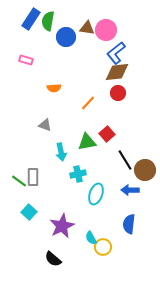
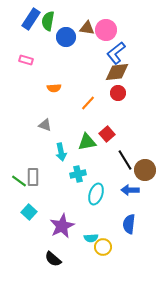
cyan semicircle: rotated 64 degrees counterclockwise
